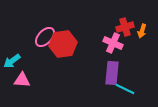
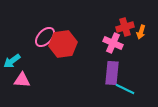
orange arrow: moved 1 px left, 1 px down
